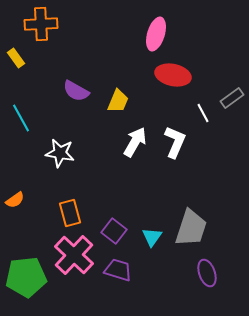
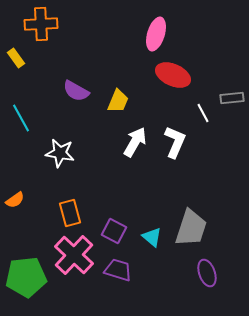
red ellipse: rotated 12 degrees clockwise
gray rectangle: rotated 30 degrees clockwise
purple square: rotated 10 degrees counterclockwise
cyan triangle: rotated 25 degrees counterclockwise
